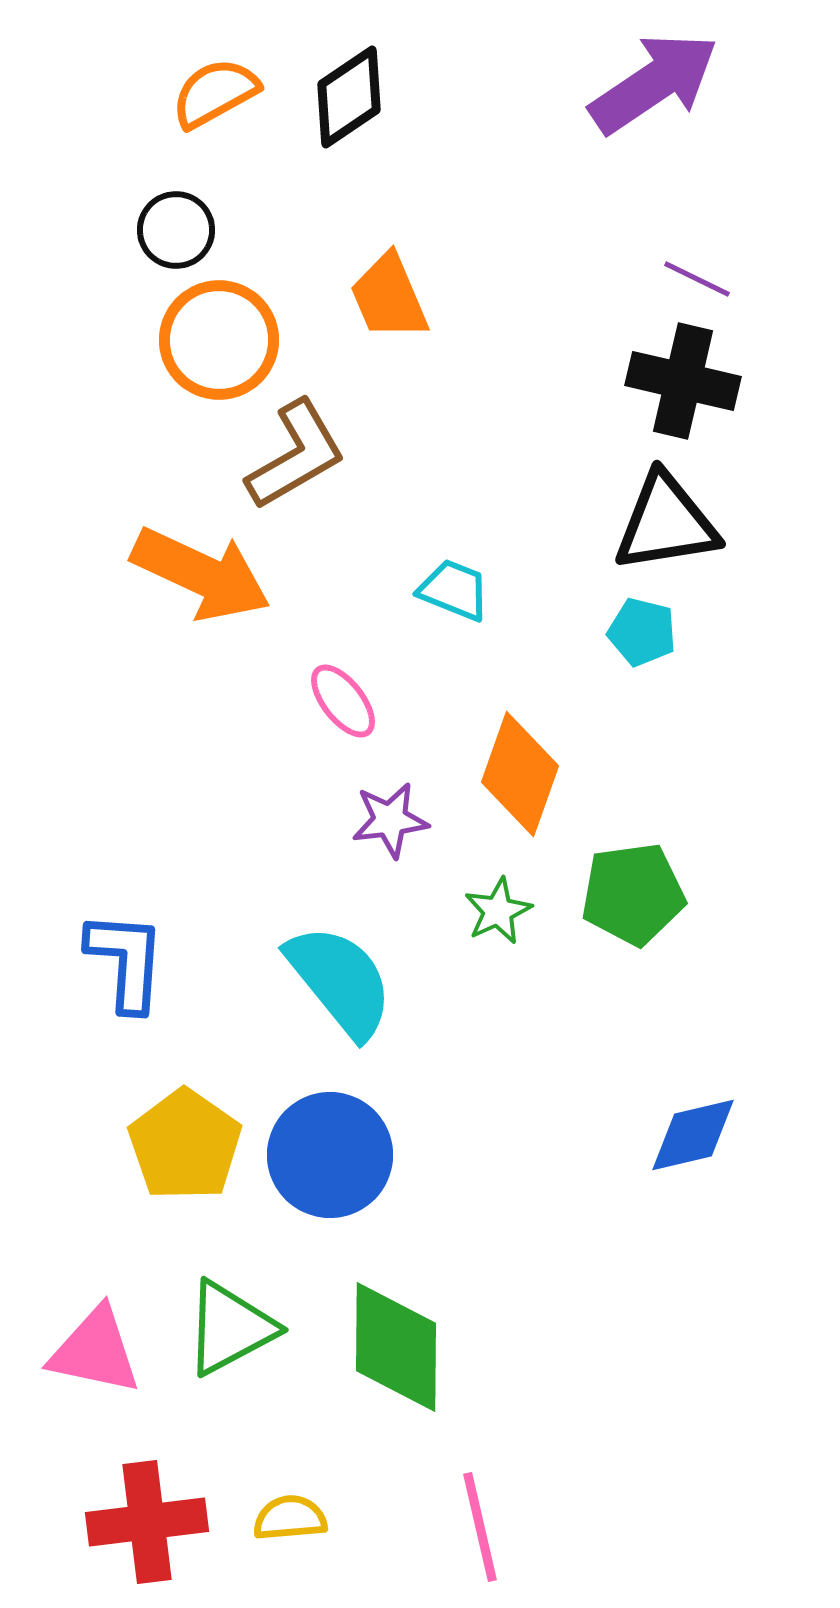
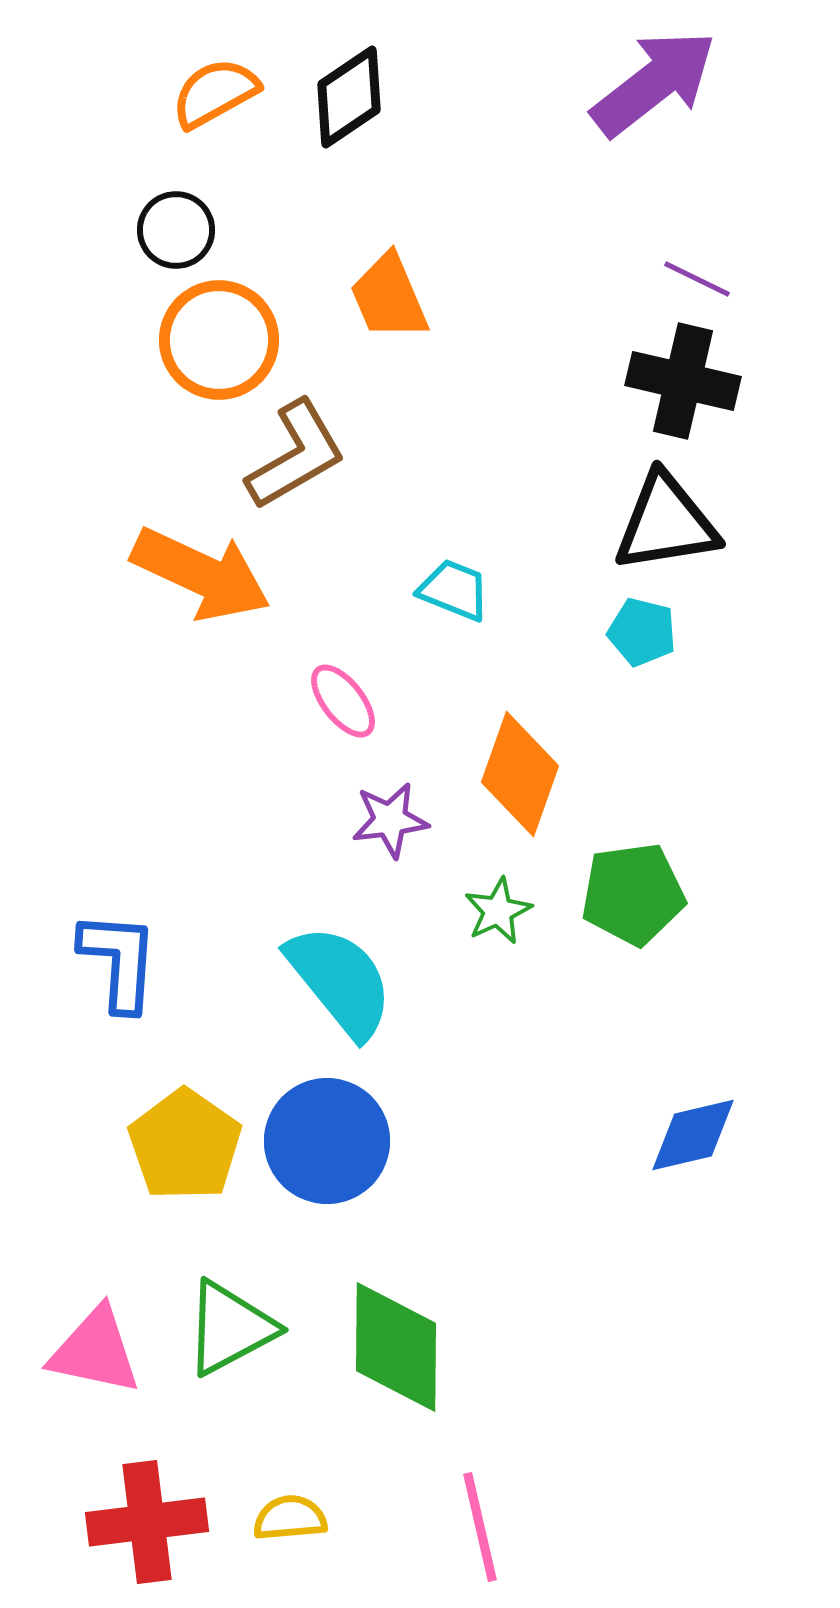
purple arrow: rotated 4 degrees counterclockwise
blue L-shape: moved 7 px left
blue circle: moved 3 px left, 14 px up
